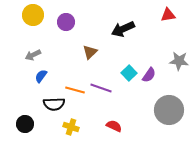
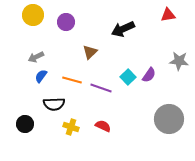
gray arrow: moved 3 px right, 2 px down
cyan square: moved 1 px left, 4 px down
orange line: moved 3 px left, 10 px up
gray circle: moved 9 px down
red semicircle: moved 11 px left
